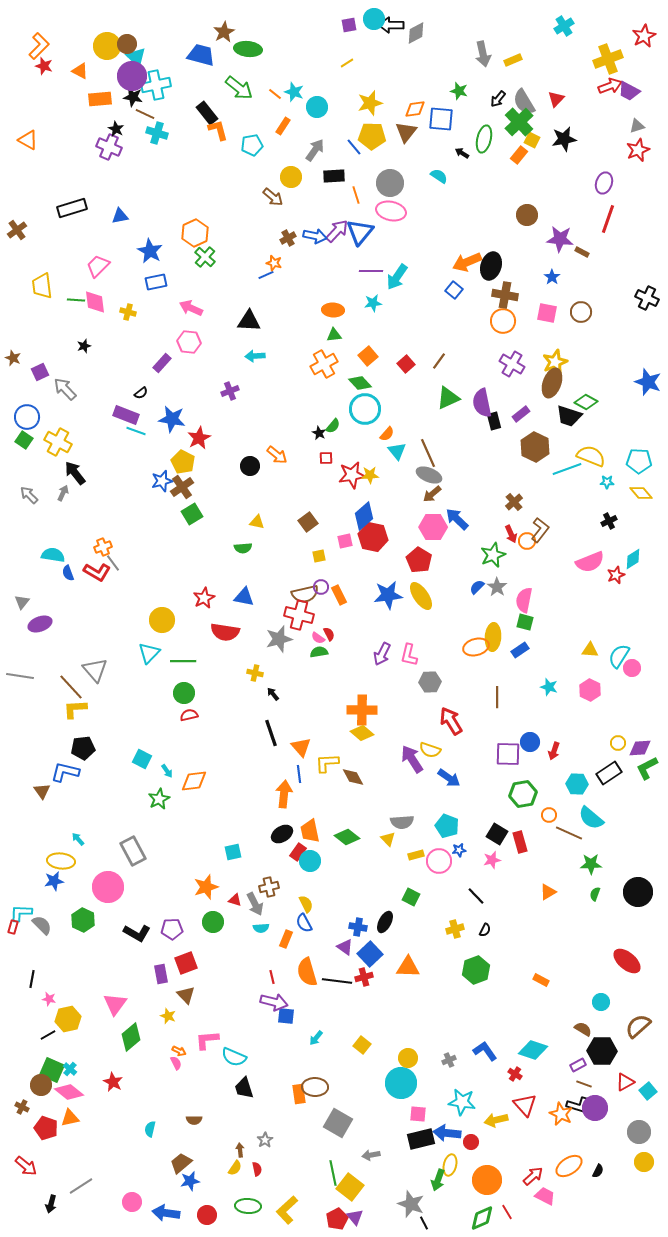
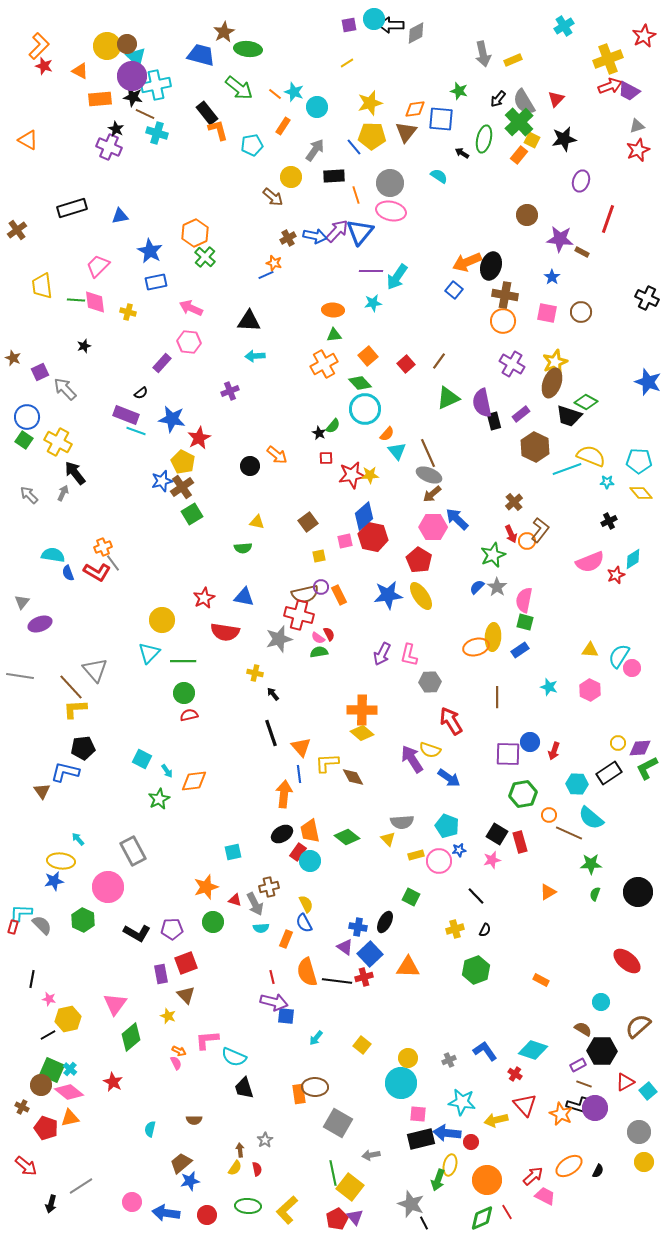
purple ellipse at (604, 183): moved 23 px left, 2 px up
